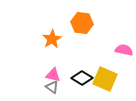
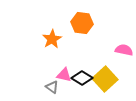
pink triangle: moved 11 px right
yellow square: rotated 25 degrees clockwise
